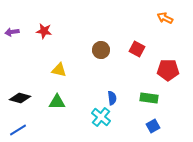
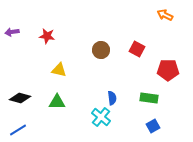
orange arrow: moved 3 px up
red star: moved 3 px right, 5 px down
